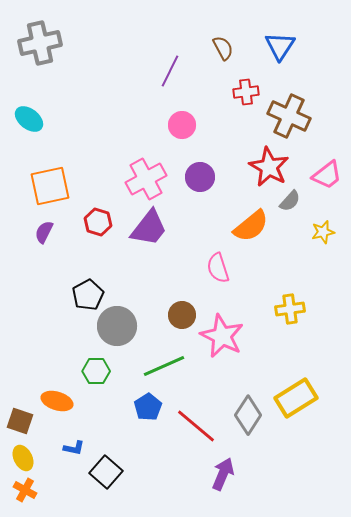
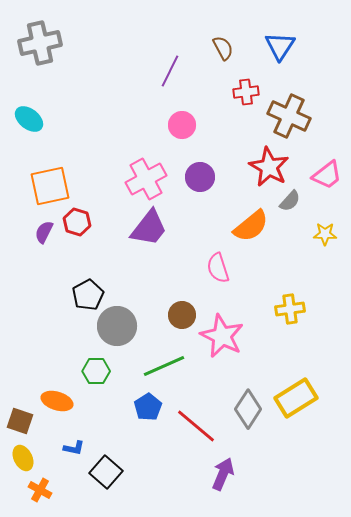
red hexagon: moved 21 px left
yellow star: moved 2 px right, 2 px down; rotated 15 degrees clockwise
gray diamond: moved 6 px up
orange cross: moved 15 px right
